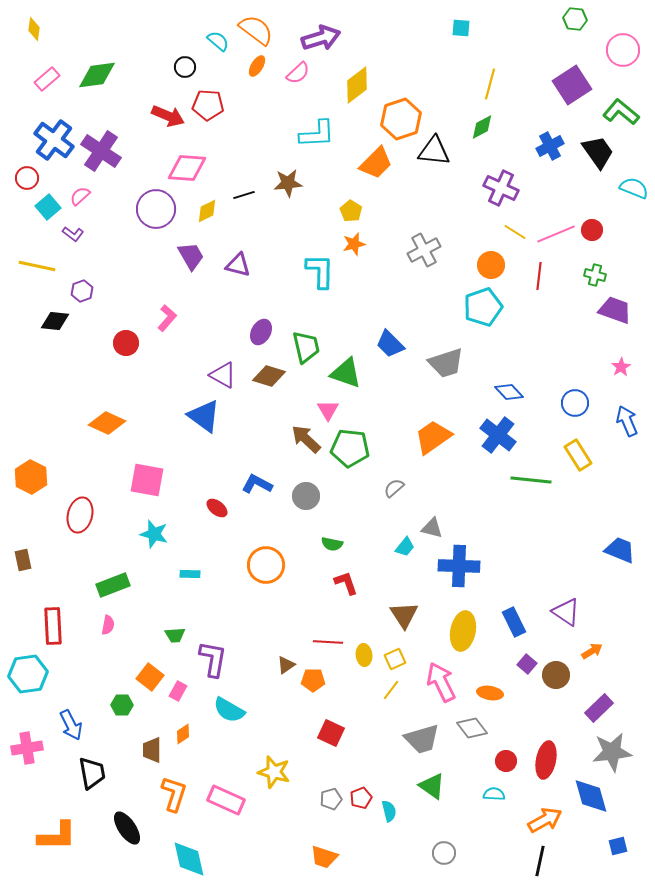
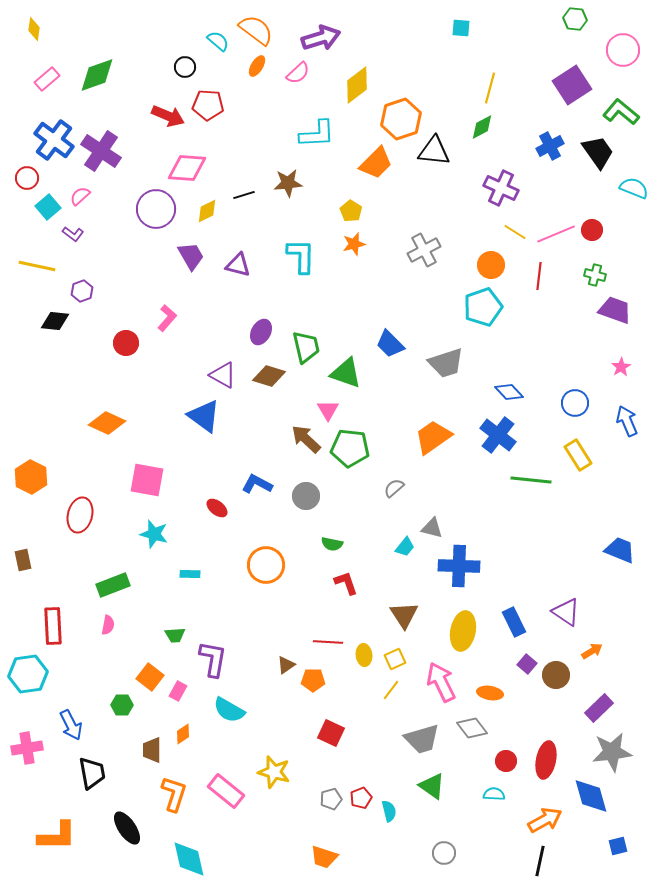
green diamond at (97, 75): rotated 12 degrees counterclockwise
yellow line at (490, 84): moved 4 px down
cyan L-shape at (320, 271): moved 19 px left, 15 px up
pink rectangle at (226, 800): moved 9 px up; rotated 15 degrees clockwise
